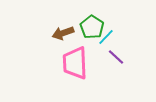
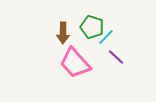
green pentagon: rotated 15 degrees counterclockwise
brown arrow: rotated 70 degrees counterclockwise
pink trapezoid: rotated 40 degrees counterclockwise
